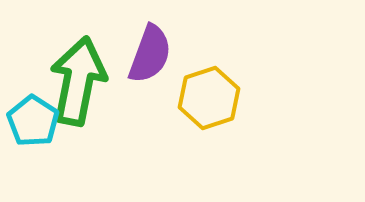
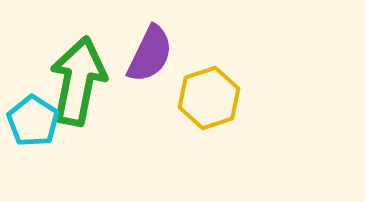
purple semicircle: rotated 6 degrees clockwise
